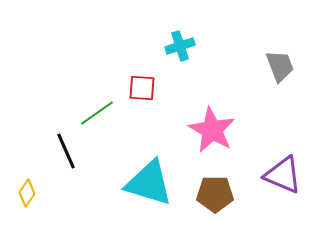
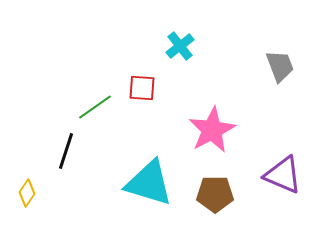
cyan cross: rotated 20 degrees counterclockwise
green line: moved 2 px left, 6 px up
pink star: rotated 15 degrees clockwise
black line: rotated 42 degrees clockwise
